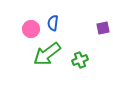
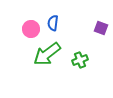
purple square: moved 2 px left; rotated 32 degrees clockwise
